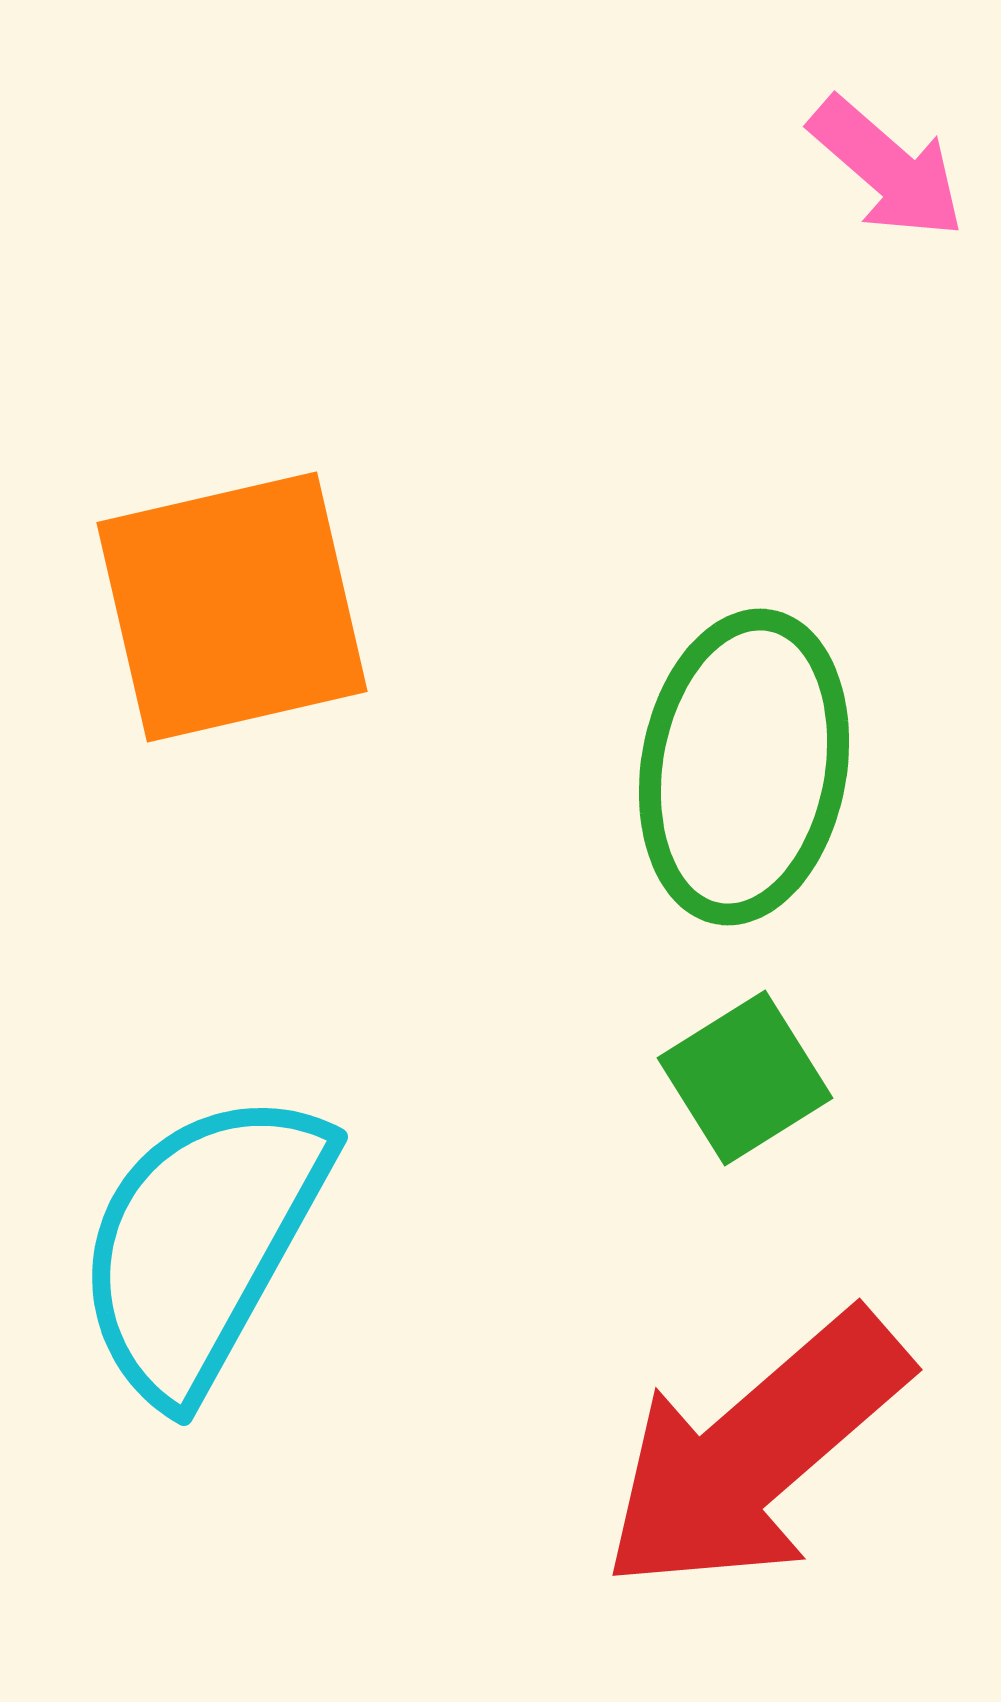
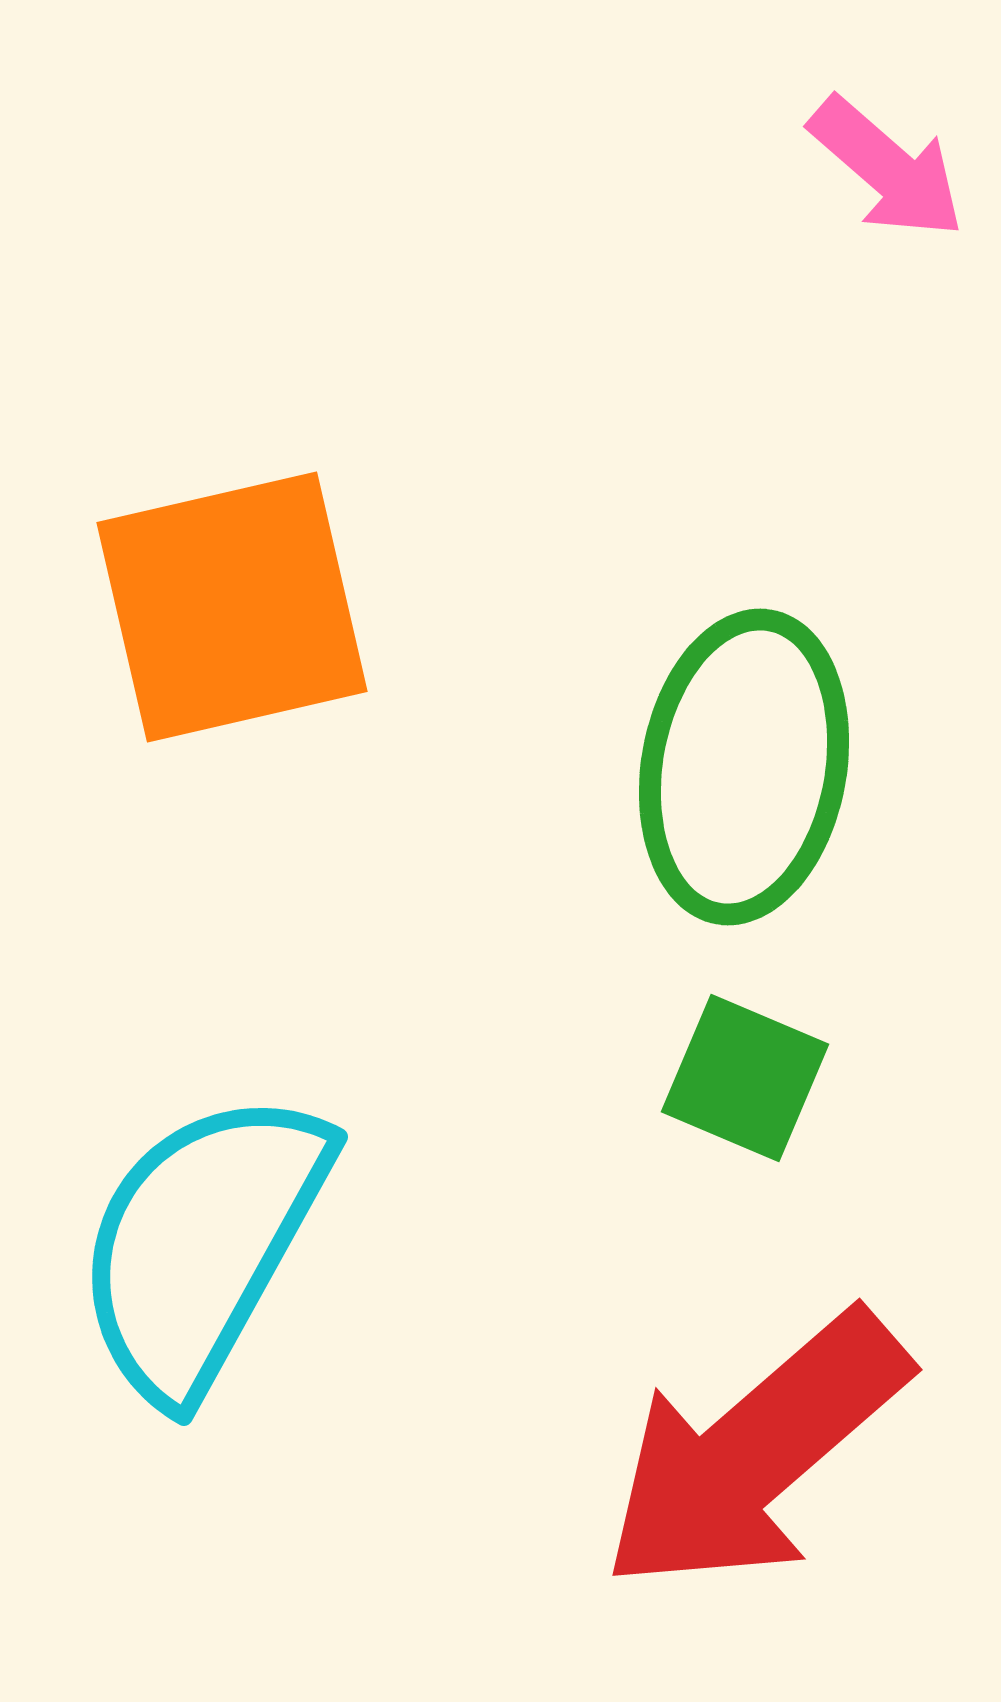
green square: rotated 35 degrees counterclockwise
